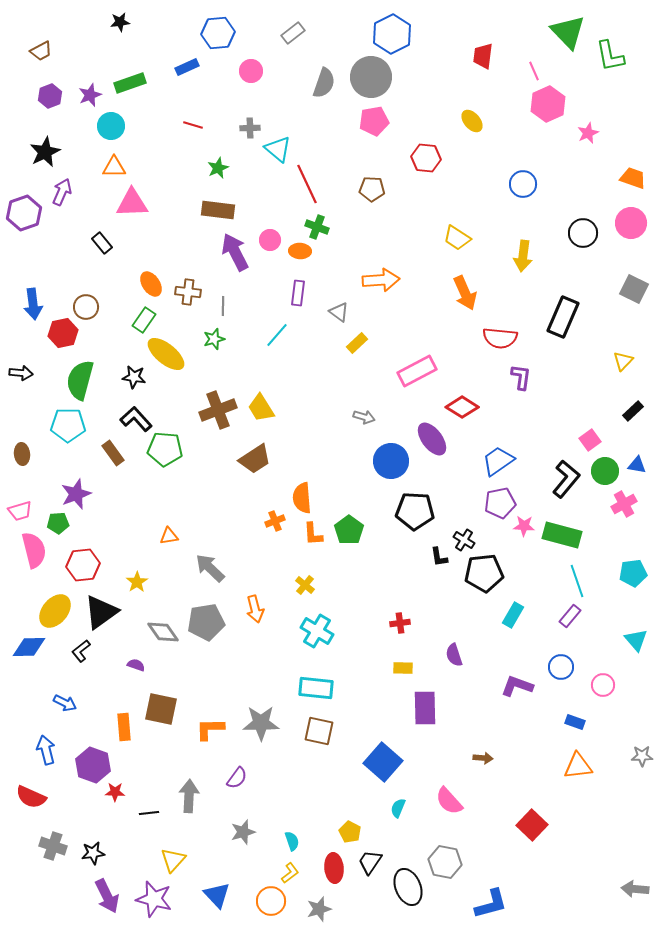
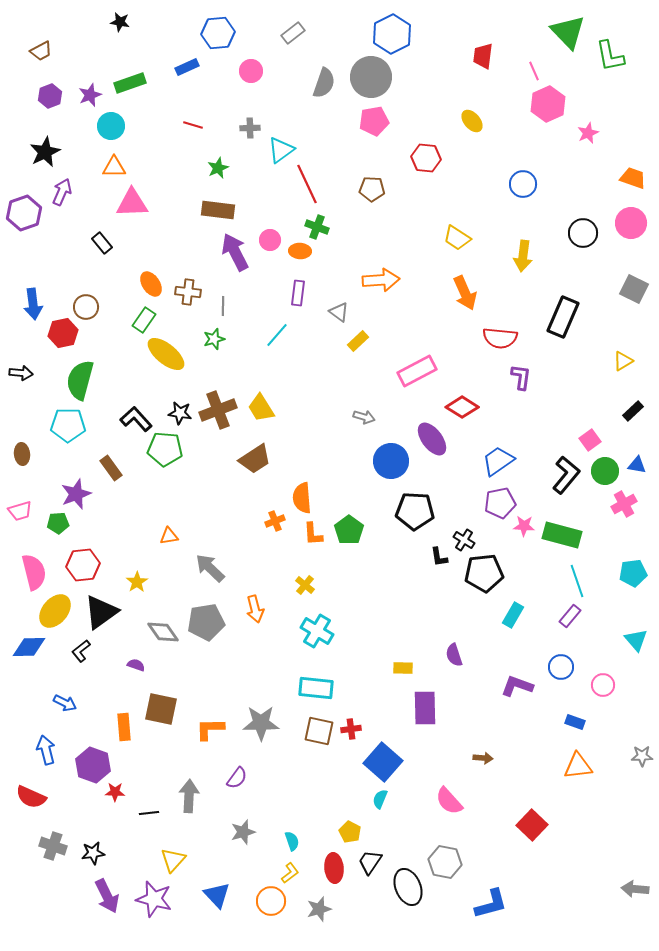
black star at (120, 22): rotated 18 degrees clockwise
cyan triangle at (278, 149): moved 3 px right, 1 px down; rotated 44 degrees clockwise
yellow rectangle at (357, 343): moved 1 px right, 2 px up
yellow triangle at (623, 361): rotated 15 degrees clockwise
black star at (134, 377): moved 46 px right, 36 px down
brown rectangle at (113, 453): moved 2 px left, 15 px down
black L-shape at (566, 479): moved 4 px up
pink semicircle at (34, 550): moved 22 px down
red cross at (400, 623): moved 49 px left, 106 px down
cyan semicircle at (398, 808): moved 18 px left, 9 px up
